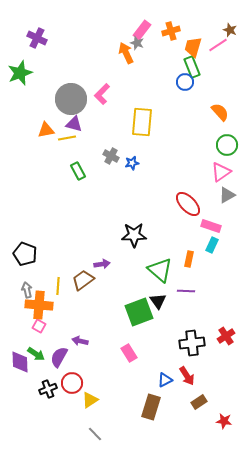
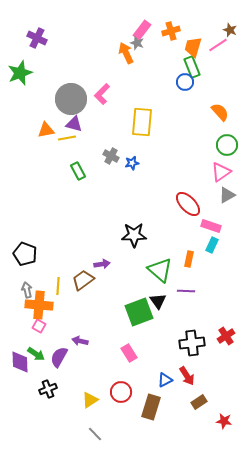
red circle at (72, 383): moved 49 px right, 9 px down
